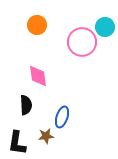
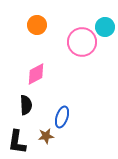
pink diamond: moved 2 px left, 2 px up; rotated 70 degrees clockwise
black L-shape: moved 1 px up
